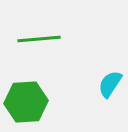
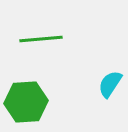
green line: moved 2 px right
